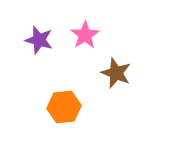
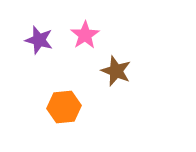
brown star: moved 2 px up
